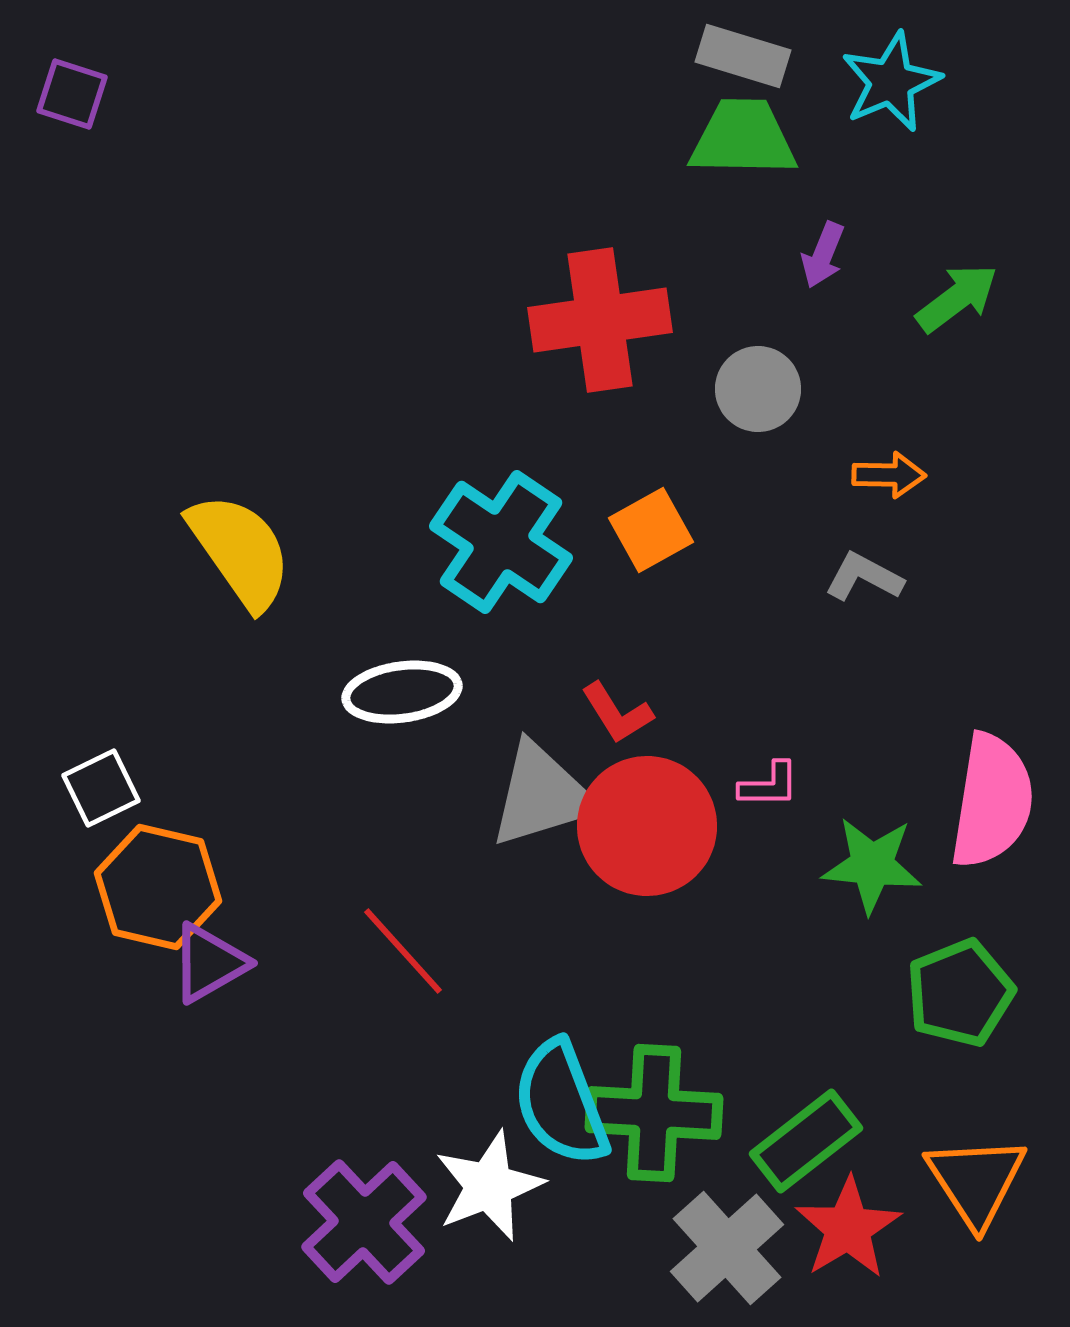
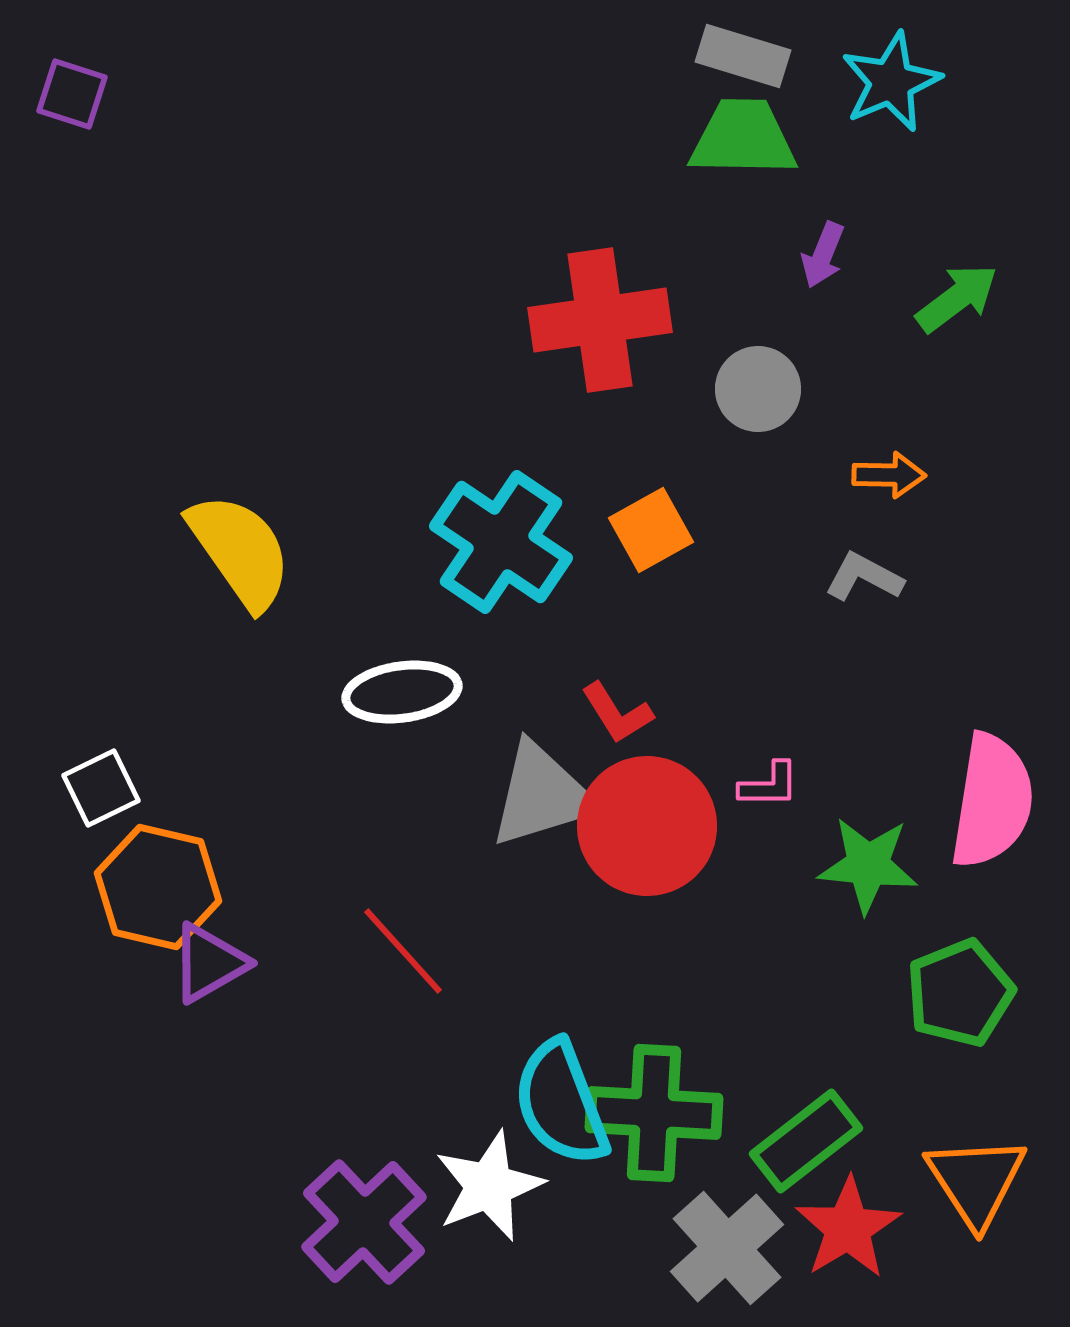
green star: moved 4 px left
